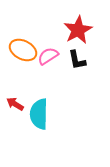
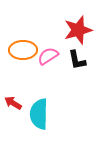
red star: rotated 12 degrees clockwise
orange ellipse: rotated 28 degrees counterclockwise
red arrow: moved 2 px left, 1 px up
